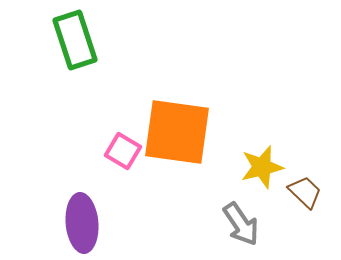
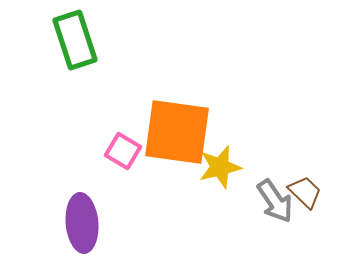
yellow star: moved 42 px left
gray arrow: moved 34 px right, 23 px up
